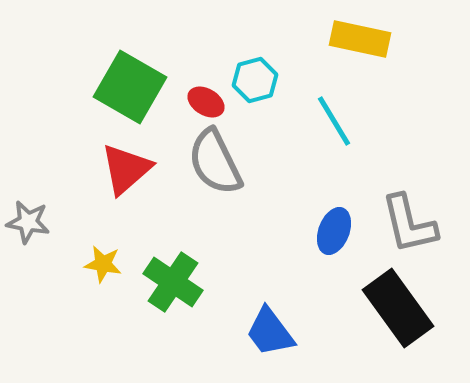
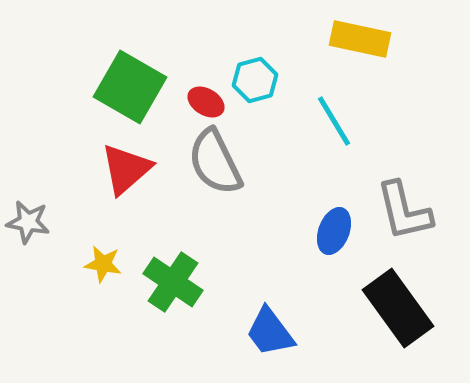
gray L-shape: moved 5 px left, 13 px up
